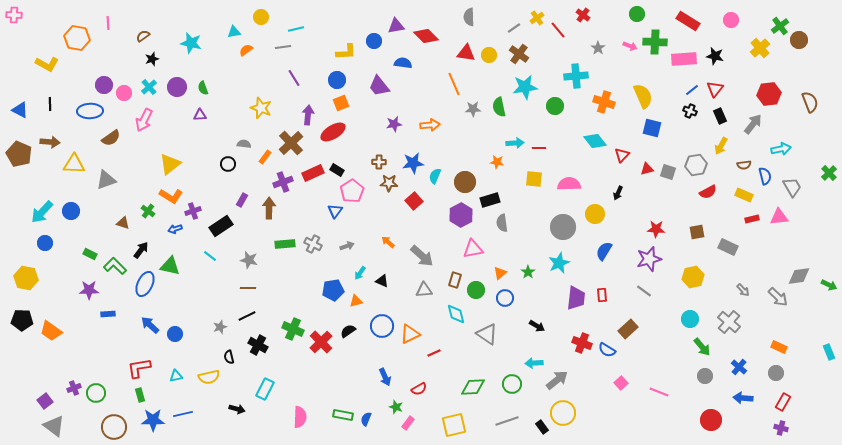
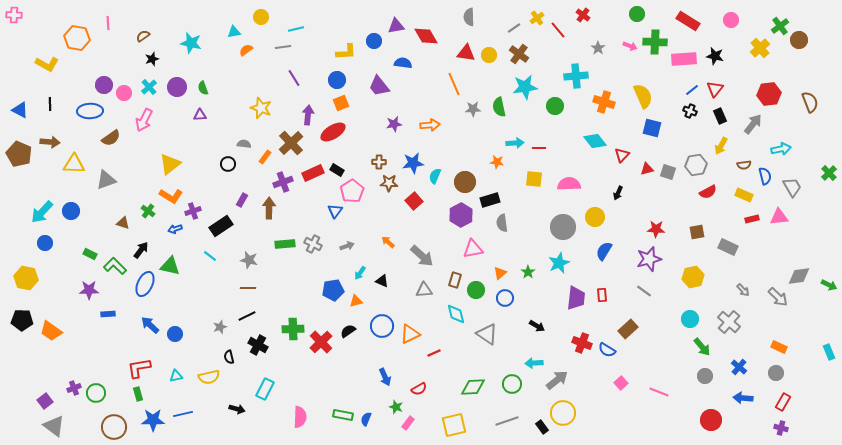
red diamond at (426, 36): rotated 15 degrees clockwise
yellow circle at (595, 214): moved 3 px down
green cross at (293, 329): rotated 25 degrees counterclockwise
green rectangle at (140, 395): moved 2 px left, 1 px up
